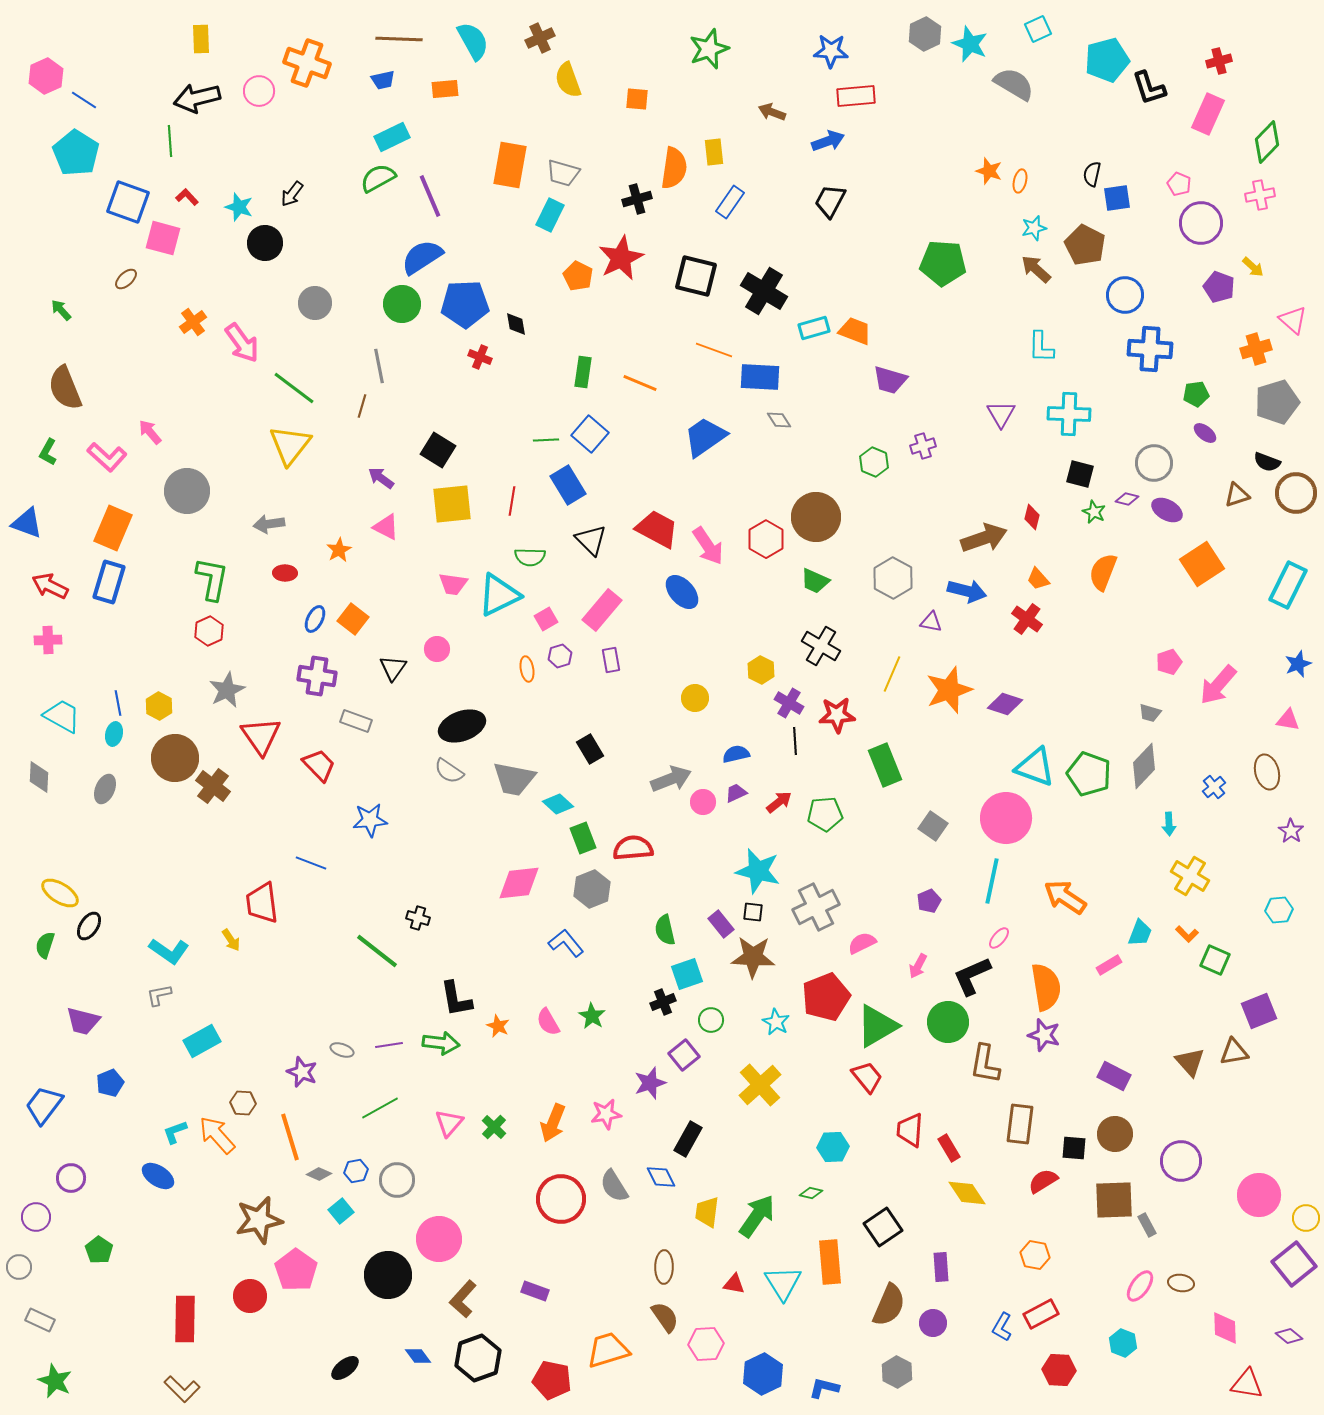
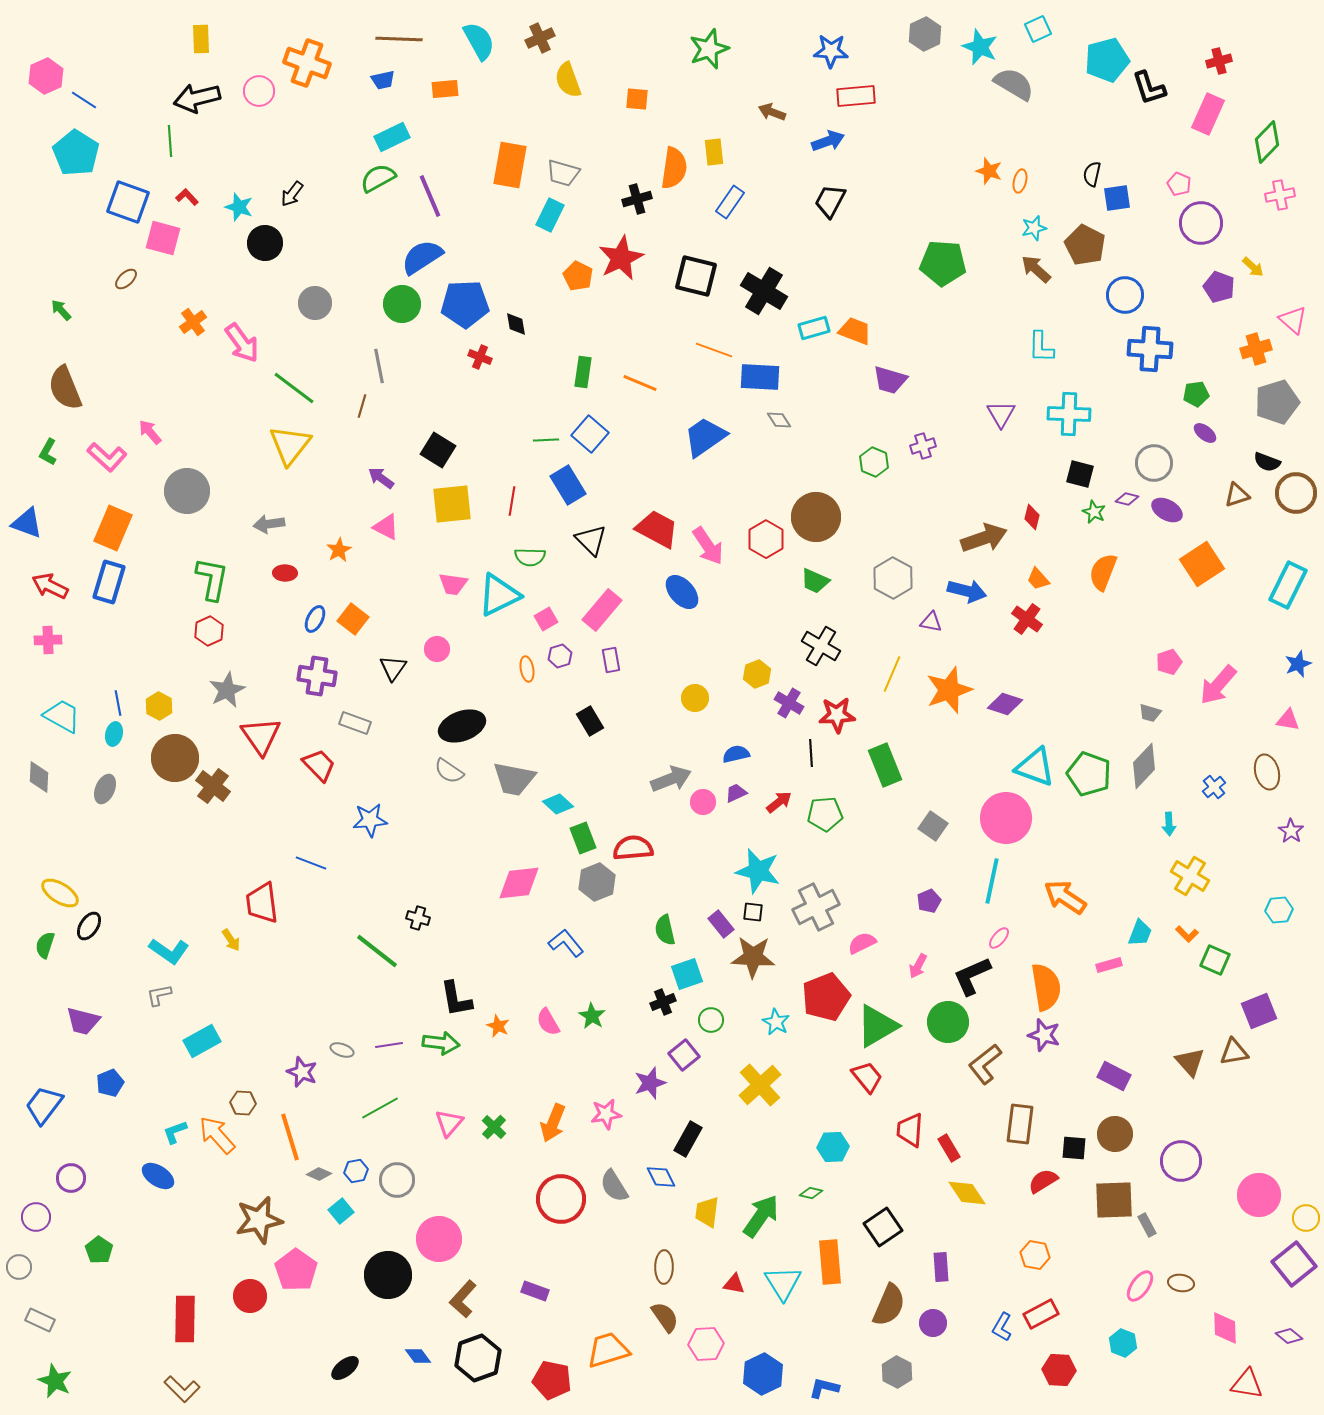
cyan semicircle at (473, 41): moved 6 px right
cyan star at (970, 44): moved 10 px right, 3 px down
pink cross at (1260, 195): moved 20 px right
yellow hexagon at (761, 670): moved 4 px left, 4 px down; rotated 12 degrees clockwise
gray rectangle at (356, 721): moved 1 px left, 2 px down
black line at (795, 741): moved 16 px right, 12 px down
black rectangle at (590, 749): moved 28 px up
gray hexagon at (592, 889): moved 5 px right, 7 px up
pink rectangle at (1109, 965): rotated 15 degrees clockwise
brown L-shape at (985, 1064): rotated 42 degrees clockwise
green arrow at (757, 1216): moved 4 px right
